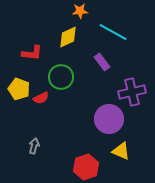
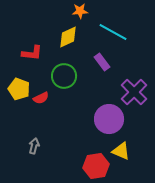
green circle: moved 3 px right, 1 px up
purple cross: moved 2 px right; rotated 32 degrees counterclockwise
red hexagon: moved 10 px right, 1 px up; rotated 10 degrees clockwise
